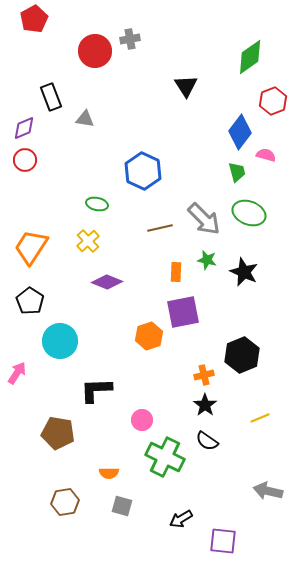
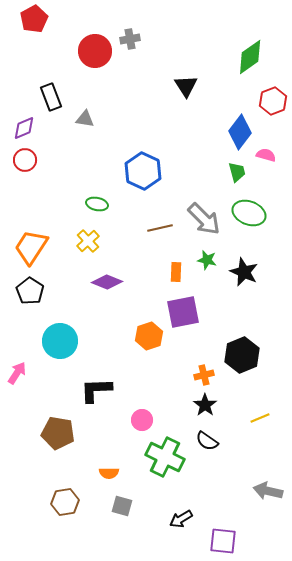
black pentagon at (30, 301): moved 10 px up
